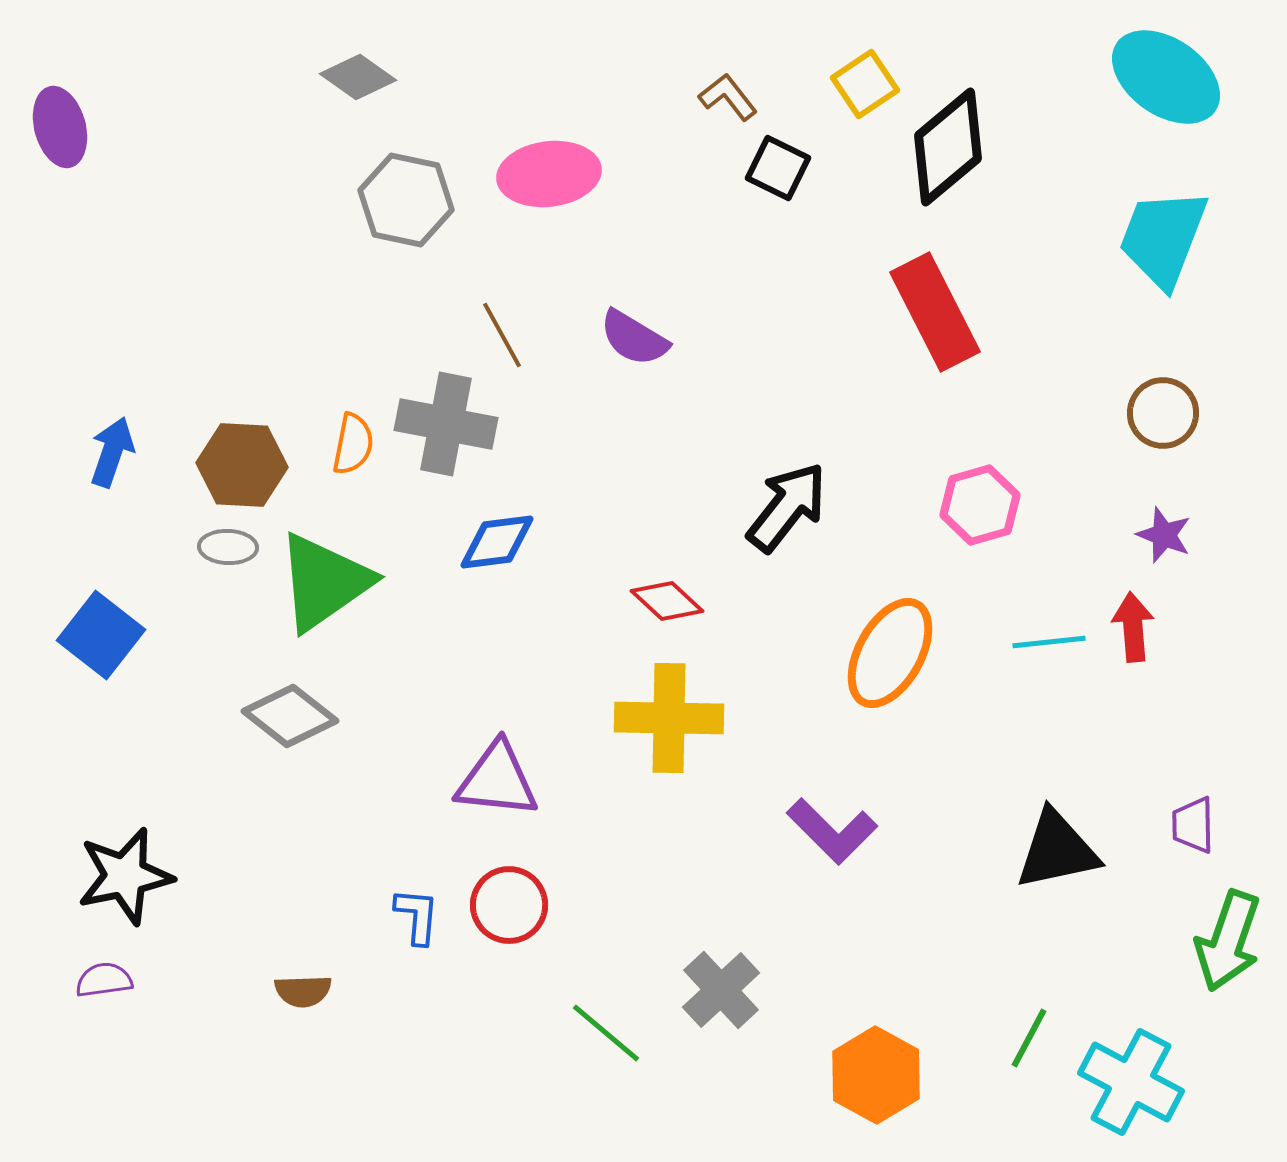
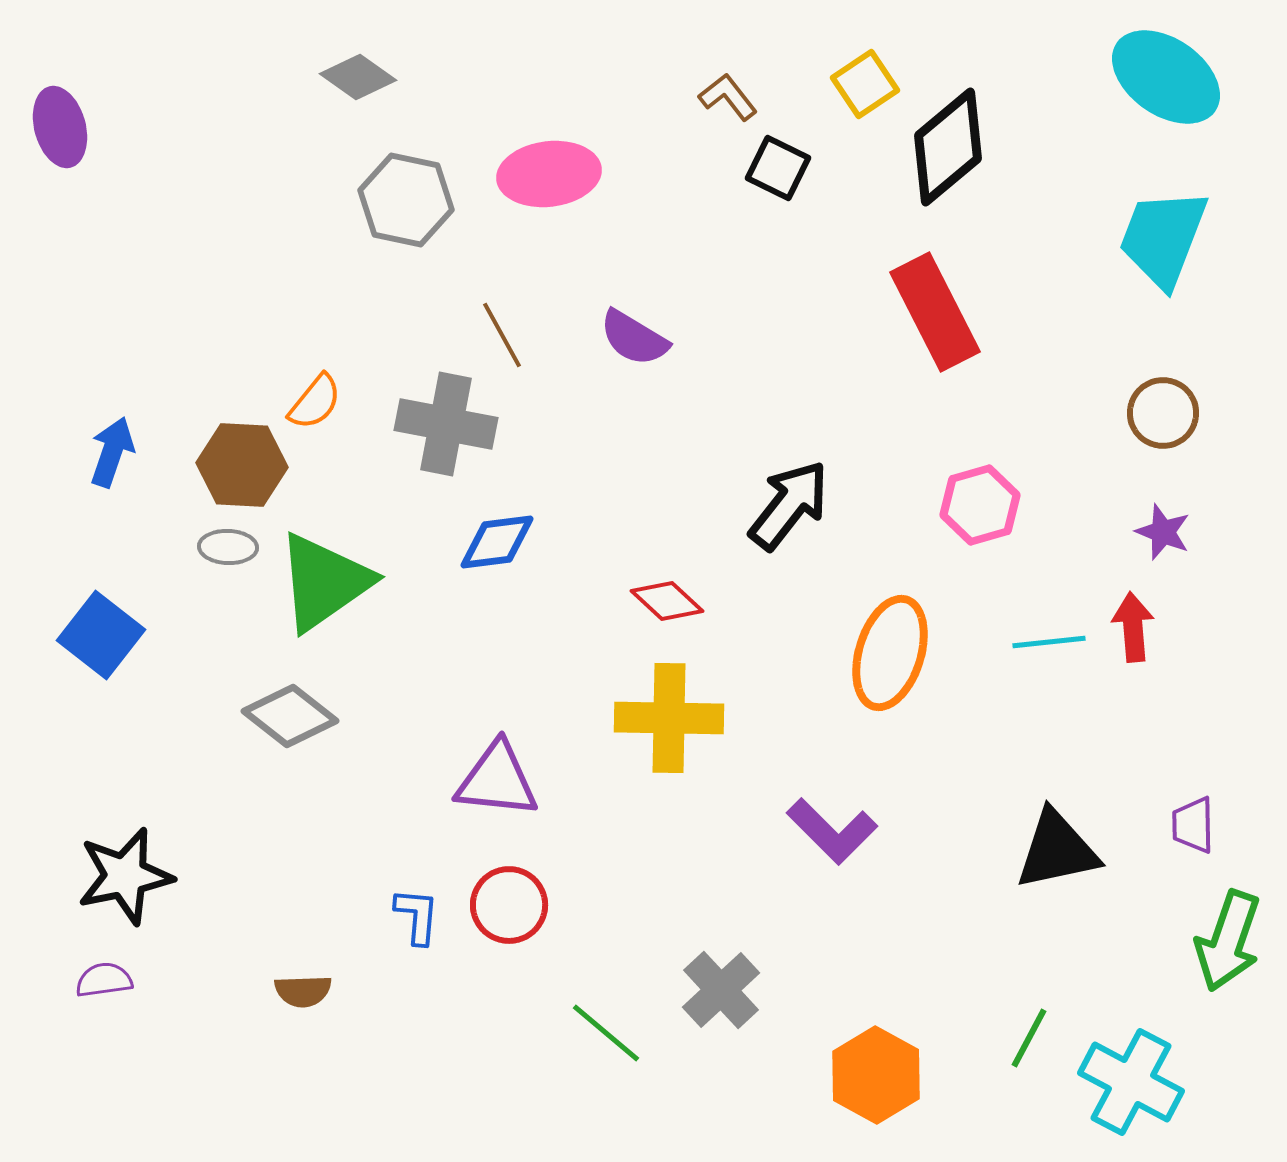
orange semicircle at (353, 444): moved 38 px left, 42 px up; rotated 28 degrees clockwise
black arrow at (787, 507): moved 2 px right, 2 px up
purple star at (1164, 535): moved 1 px left, 3 px up
orange ellipse at (890, 653): rotated 12 degrees counterclockwise
